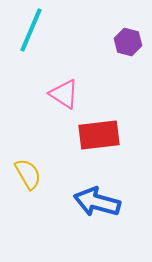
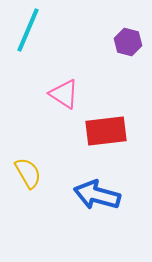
cyan line: moved 3 px left
red rectangle: moved 7 px right, 4 px up
yellow semicircle: moved 1 px up
blue arrow: moved 7 px up
